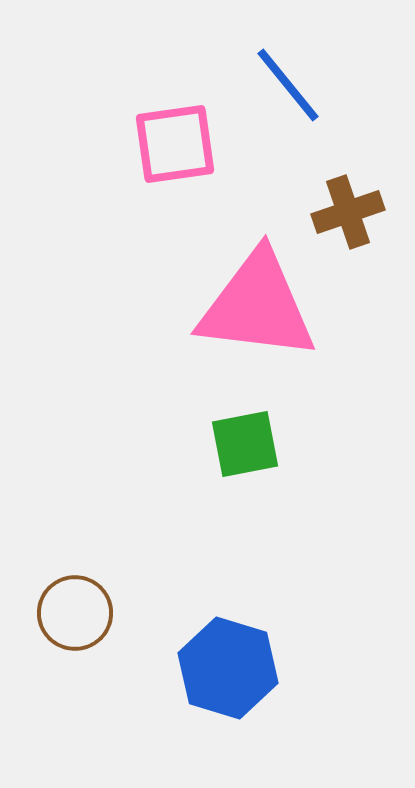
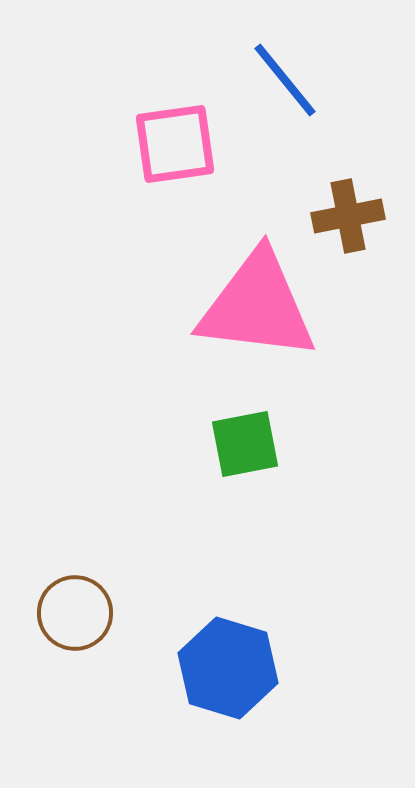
blue line: moved 3 px left, 5 px up
brown cross: moved 4 px down; rotated 8 degrees clockwise
